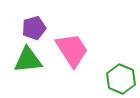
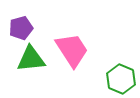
purple pentagon: moved 13 px left
green triangle: moved 3 px right, 1 px up
